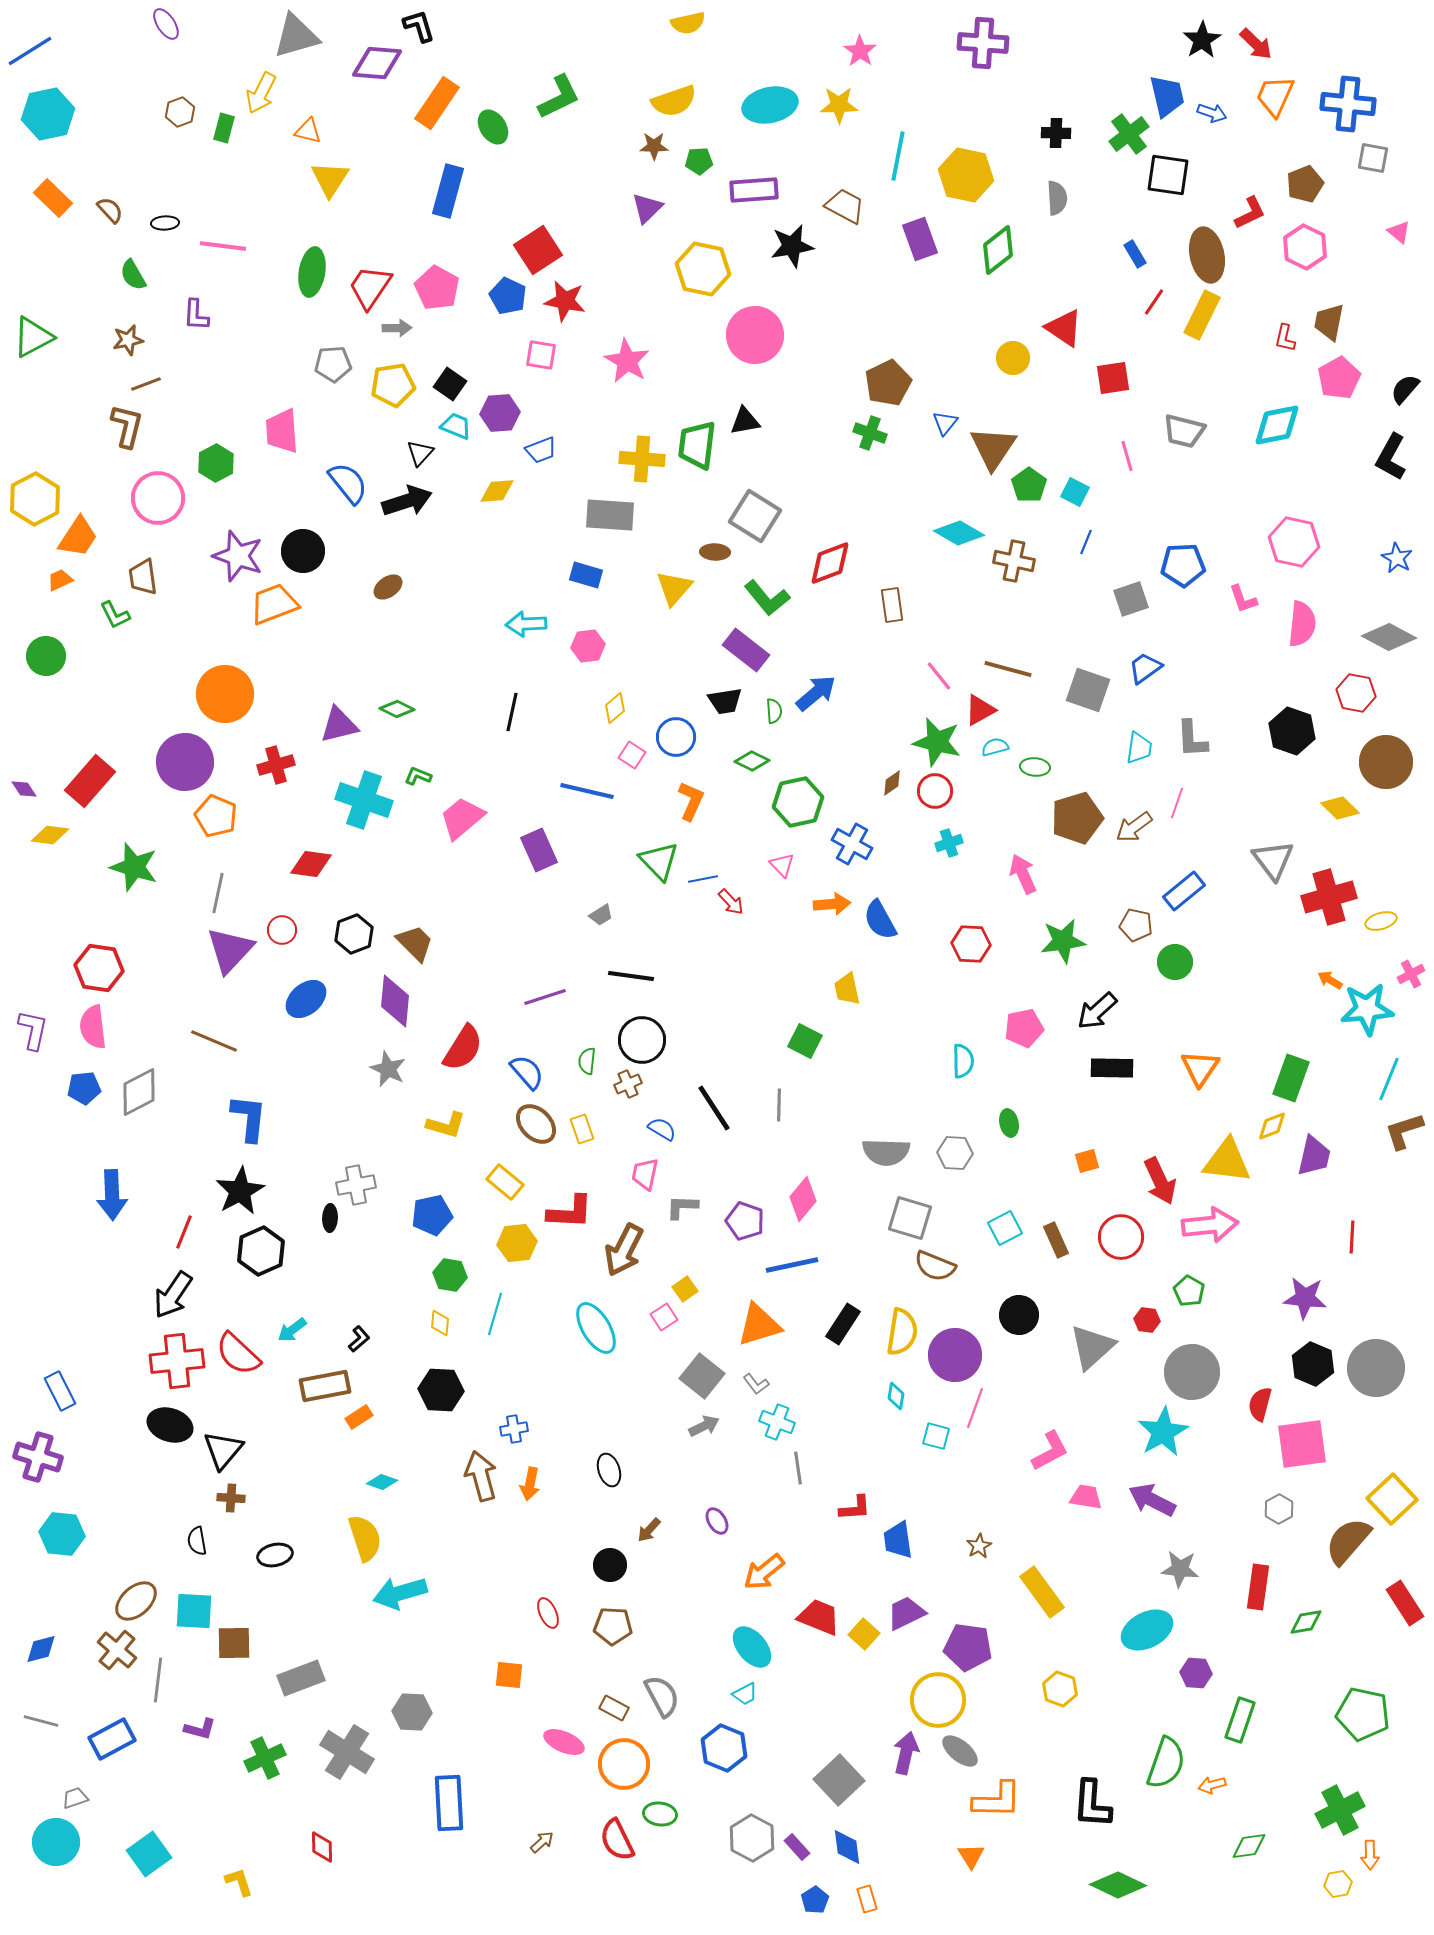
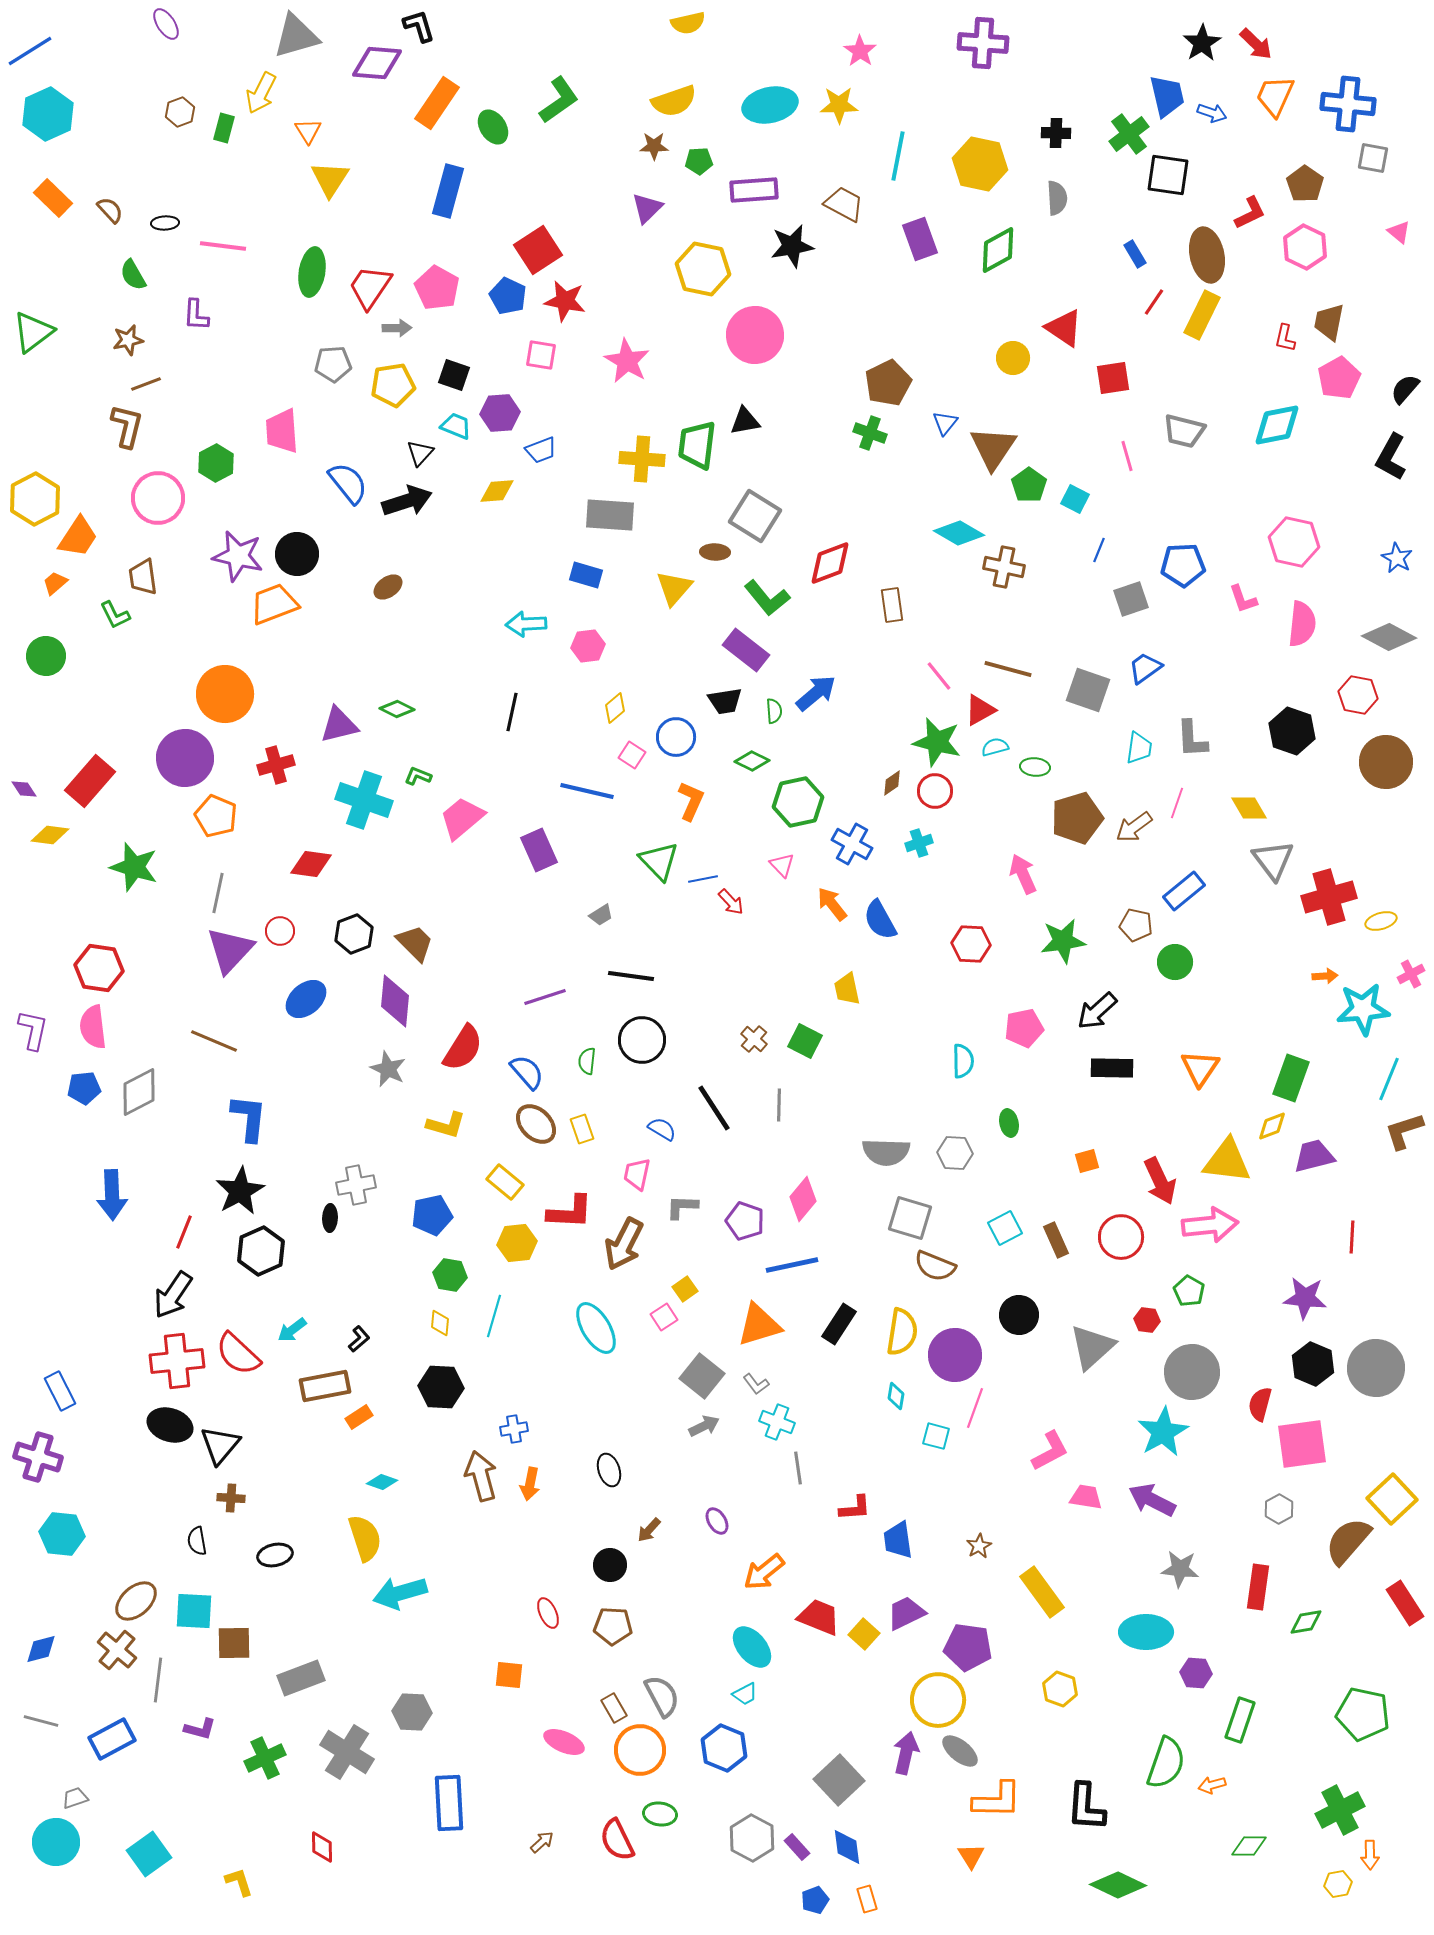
black star at (1202, 40): moved 3 px down
green L-shape at (559, 97): moved 3 px down; rotated 9 degrees counterclockwise
cyan hexagon at (48, 114): rotated 12 degrees counterclockwise
orange triangle at (308, 131): rotated 44 degrees clockwise
yellow hexagon at (966, 175): moved 14 px right, 11 px up
brown pentagon at (1305, 184): rotated 15 degrees counterclockwise
brown trapezoid at (845, 206): moved 1 px left, 2 px up
green diamond at (998, 250): rotated 9 degrees clockwise
green triangle at (33, 337): moved 5 px up; rotated 9 degrees counterclockwise
black square at (450, 384): moved 4 px right, 9 px up; rotated 16 degrees counterclockwise
cyan square at (1075, 492): moved 7 px down
blue line at (1086, 542): moved 13 px right, 8 px down
black circle at (303, 551): moved 6 px left, 3 px down
purple star at (238, 556): rotated 6 degrees counterclockwise
brown cross at (1014, 561): moved 10 px left, 6 px down
orange trapezoid at (60, 580): moved 5 px left, 3 px down; rotated 16 degrees counterclockwise
red hexagon at (1356, 693): moved 2 px right, 2 px down
purple circle at (185, 762): moved 4 px up
yellow diamond at (1340, 808): moved 91 px left; rotated 15 degrees clockwise
cyan cross at (949, 843): moved 30 px left
orange arrow at (832, 904): rotated 123 degrees counterclockwise
red circle at (282, 930): moved 2 px left, 1 px down
orange arrow at (1330, 980): moved 5 px left, 4 px up; rotated 145 degrees clockwise
cyan star at (1367, 1009): moved 4 px left
brown cross at (628, 1084): moved 126 px right, 45 px up; rotated 24 degrees counterclockwise
purple trapezoid at (1314, 1156): rotated 117 degrees counterclockwise
pink trapezoid at (645, 1174): moved 8 px left
brown arrow at (624, 1250): moved 6 px up
cyan line at (495, 1314): moved 1 px left, 2 px down
black rectangle at (843, 1324): moved 4 px left
black hexagon at (441, 1390): moved 3 px up
black triangle at (223, 1450): moved 3 px left, 5 px up
cyan ellipse at (1147, 1630): moved 1 px left, 2 px down; rotated 27 degrees clockwise
brown rectangle at (614, 1708): rotated 32 degrees clockwise
orange circle at (624, 1764): moved 16 px right, 14 px up
black L-shape at (1092, 1804): moved 6 px left, 3 px down
green diamond at (1249, 1846): rotated 9 degrees clockwise
blue pentagon at (815, 1900): rotated 12 degrees clockwise
